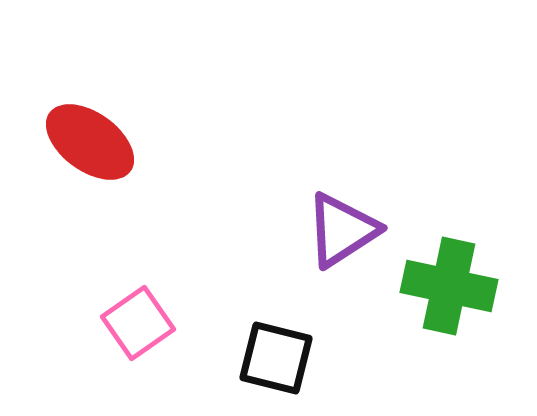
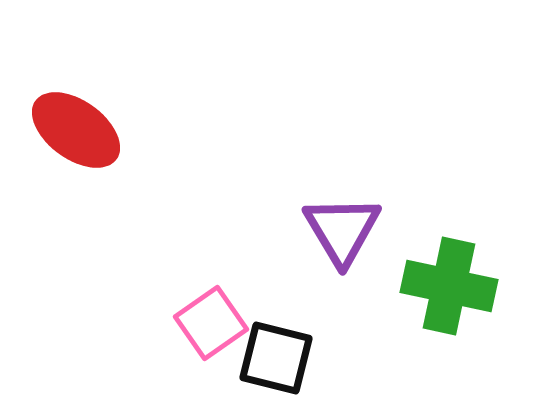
red ellipse: moved 14 px left, 12 px up
purple triangle: rotated 28 degrees counterclockwise
pink square: moved 73 px right
